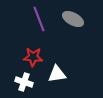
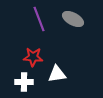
white cross: rotated 18 degrees counterclockwise
